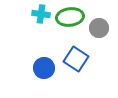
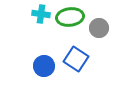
blue circle: moved 2 px up
